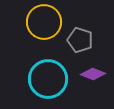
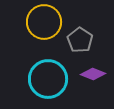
gray pentagon: rotated 15 degrees clockwise
